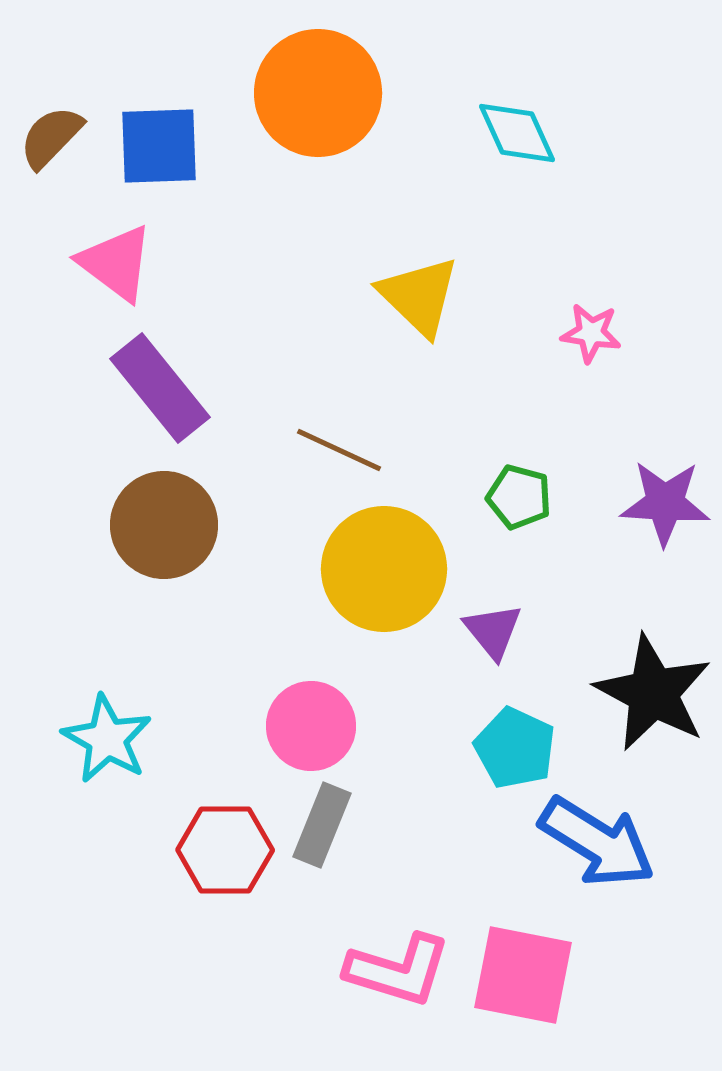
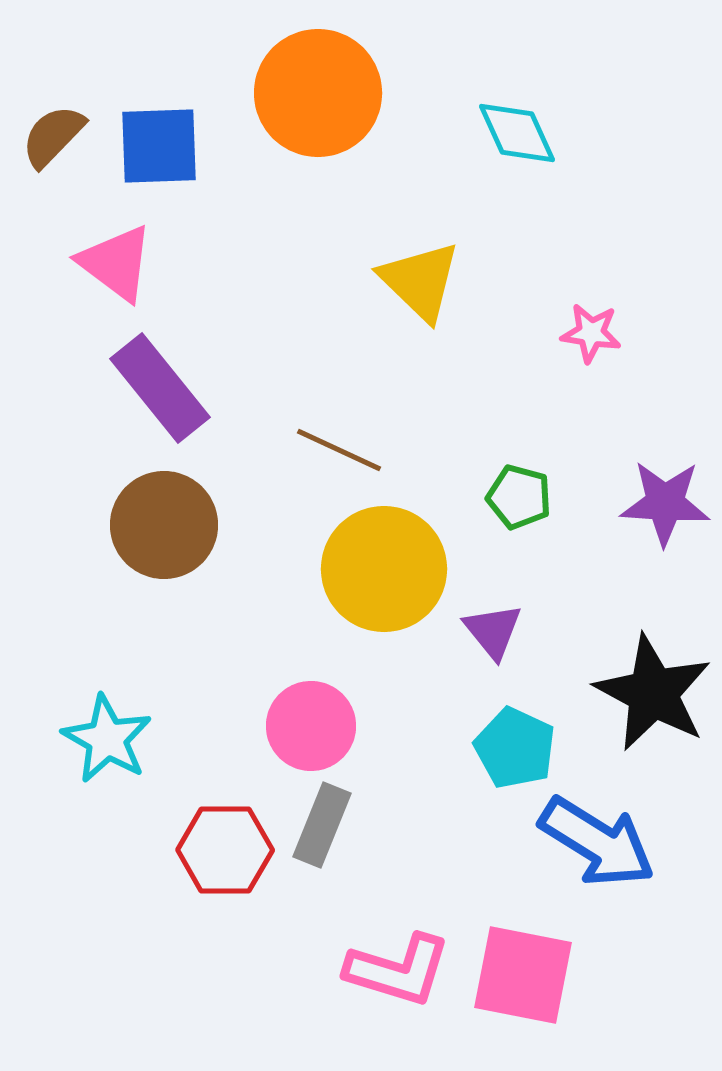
brown semicircle: moved 2 px right, 1 px up
yellow triangle: moved 1 px right, 15 px up
